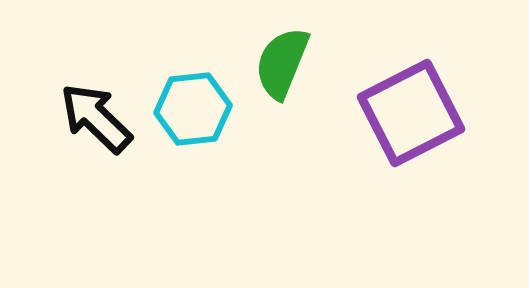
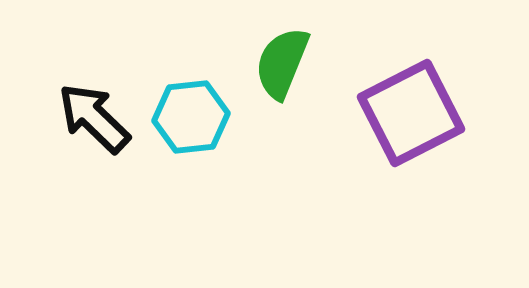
cyan hexagon: moved 2 px left, 8 px down
black arrow: moved 2 px left
